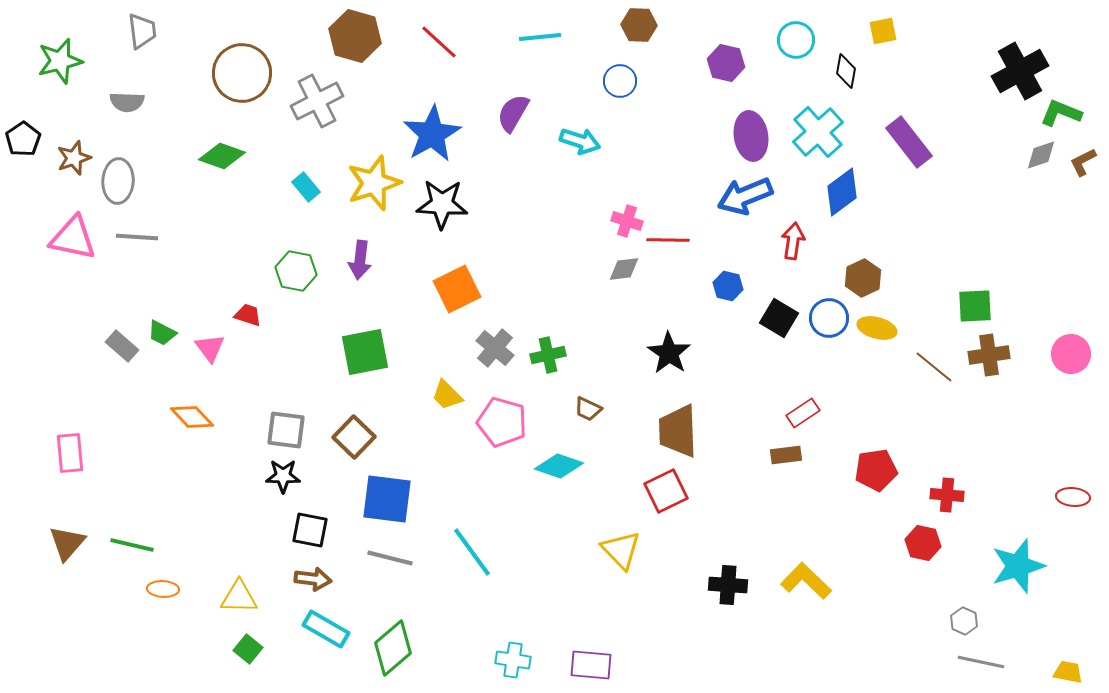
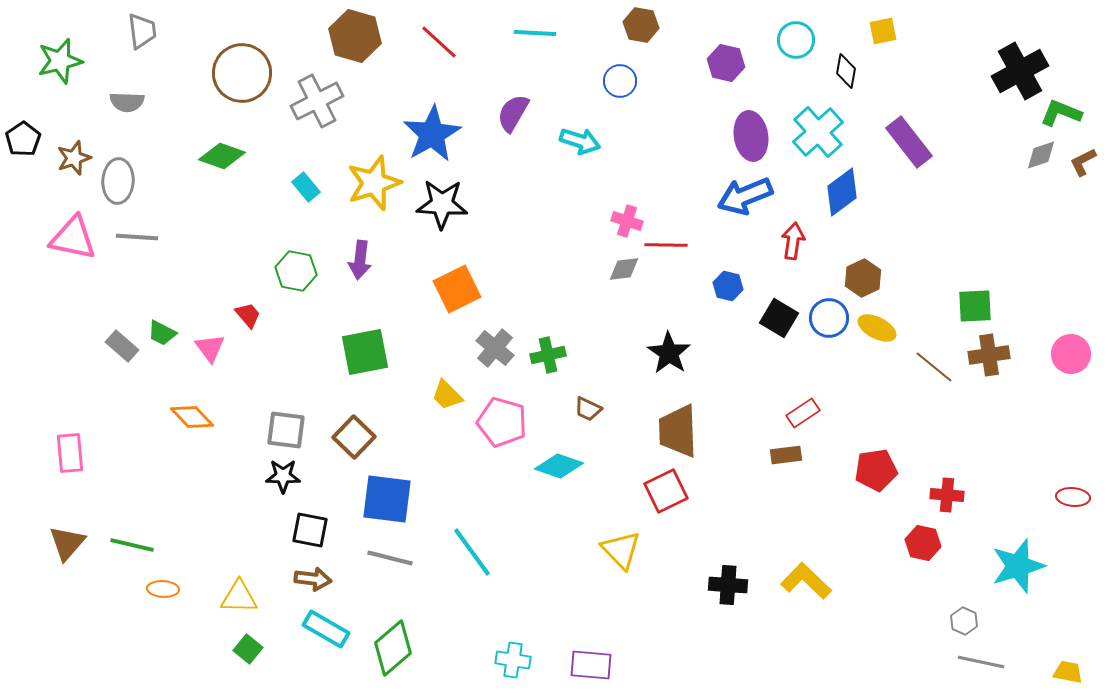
brown hexagon at (639, 25): moved 2 px right; rotated 8 degrees clockwise
cyan line at (540, 37): moved 5 px left, 4 px up; rotated 9 degrees clockwise
red line at (668, 240): moved 2 px left, 5 px down
red trapezoid at (248, 315): rotated 32 degrees clockwise
yellow ellipse at (877, 328): rotated 12 degrees clockwise
